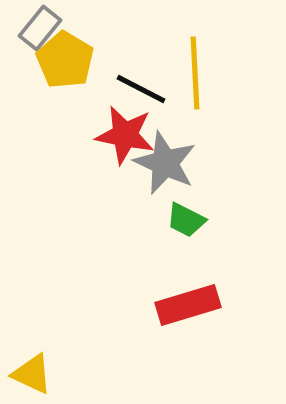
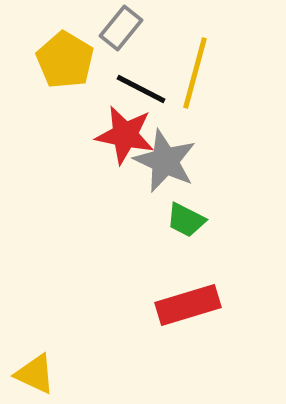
gray rectangle: moved 81 px right
yellow line: rotated 18 degrees clockwise
gray star: moved 2 px up
yellow triangle: moved 3 px right
